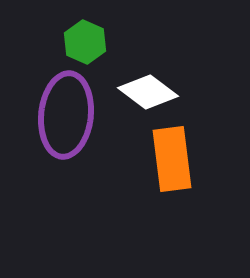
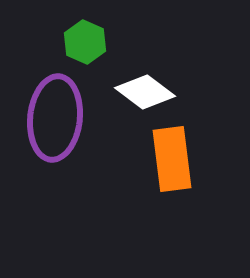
white diamond: moved 3 px left
purple ellipse: moved 11 px left, 3 px down
